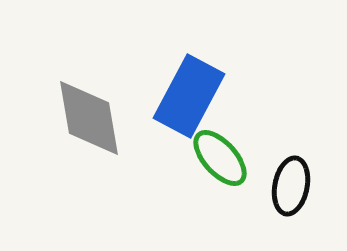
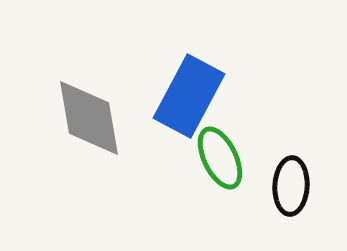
green ellipse: rotated 16 degrees clockwise
black ellipse: rotated 8 degrees counterclockwise
